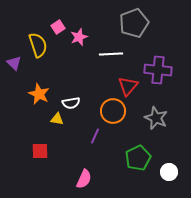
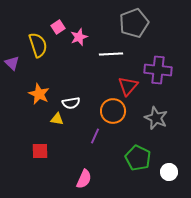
purple triangle: moved 2 px left
green pentagon: rotated 20 degrees counterclockwise
